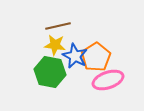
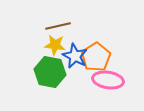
pink ellipse: rotated 28 degrees clockwise
